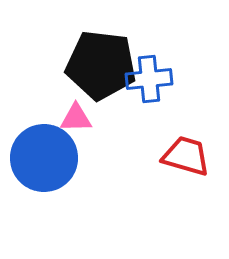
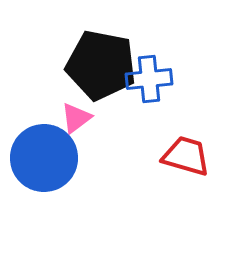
black pentagon: rotated 4 degrees clockwise
pink triangle: rotated 36 degrees counterclockwise
